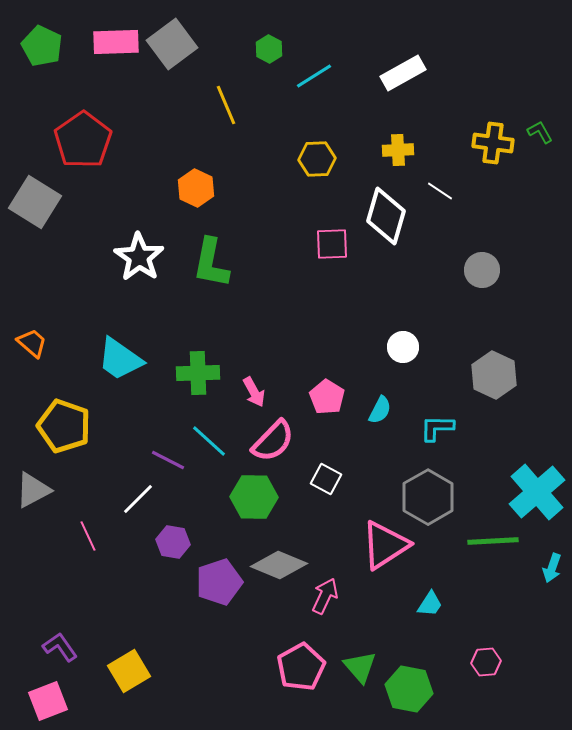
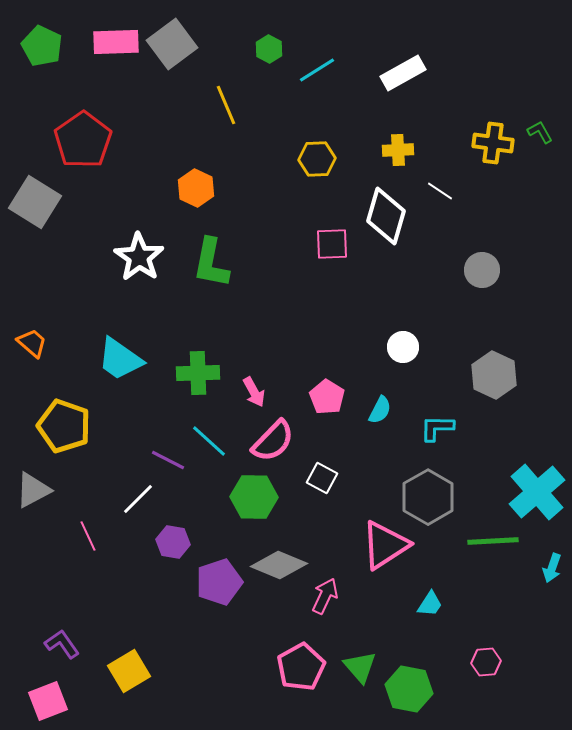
cyan line at (314, 76): moved 3 px right, 6 px up
white square at (326, 479): moved 4 px left, 1 px up
purple L-shape at (60, 647): moved 2 px right, 3 px up
